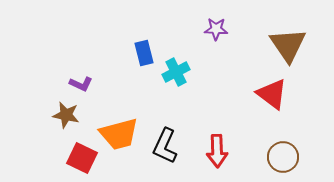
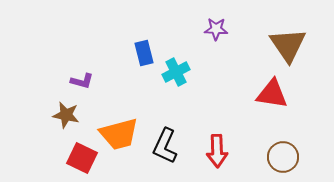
purple L-shape: moved 1 px right, 3 px up; rotated 10 degrees counterclockwise
red triangle: rotated 28 degrees counterclockwise
